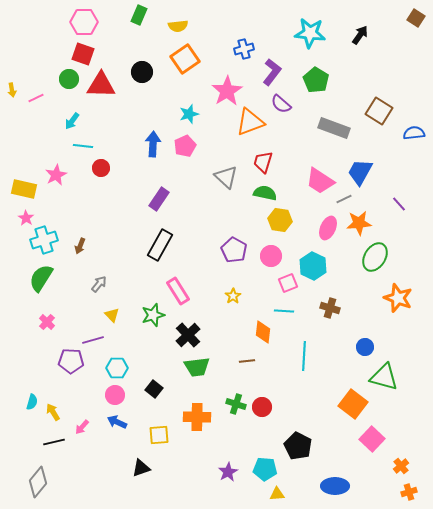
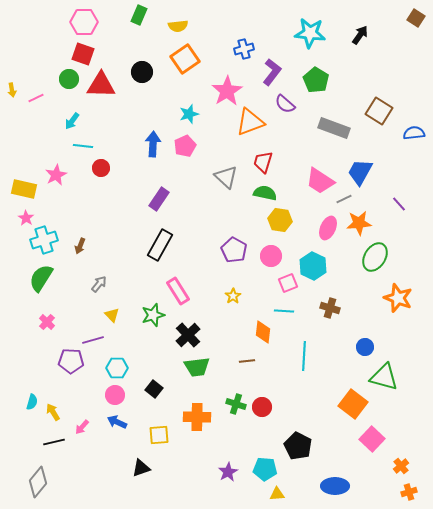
purple semicircle at (281, 104): moved 4 px right
